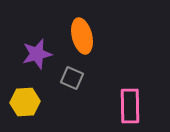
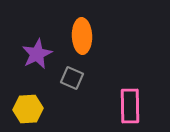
orange ellipse: rotated 12 degrees clockwise
purple star: rotated 12 degrees counterclockwise
yellow hexagon: moved 3 px right, 7 px down
